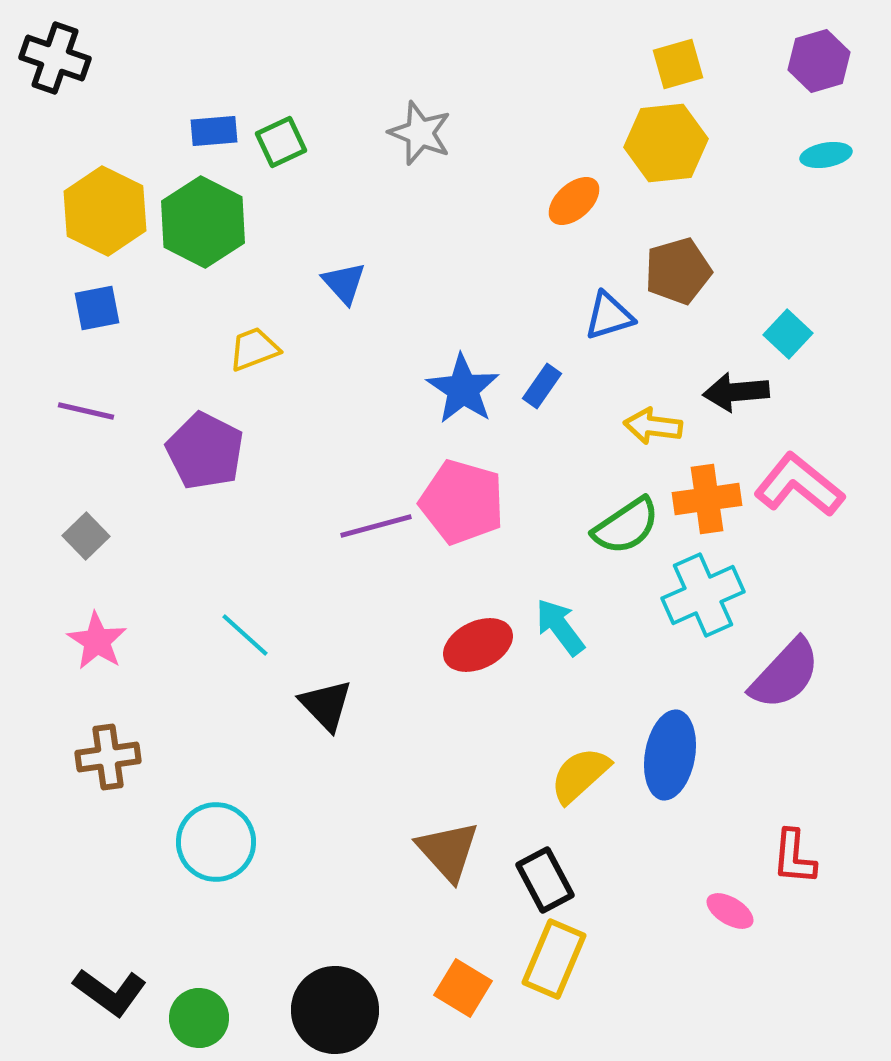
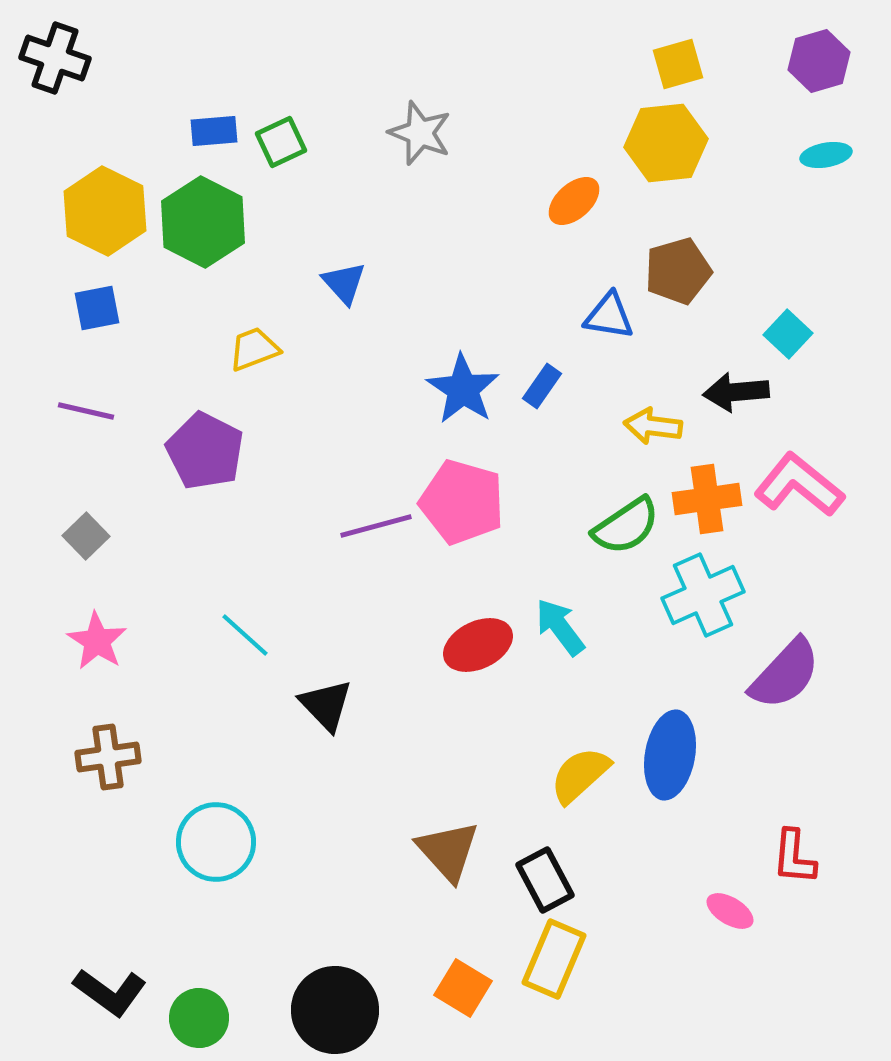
blue triangle at (609, 316): rotated 26 degrees clockwise
